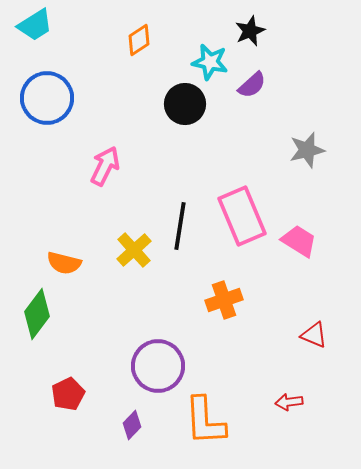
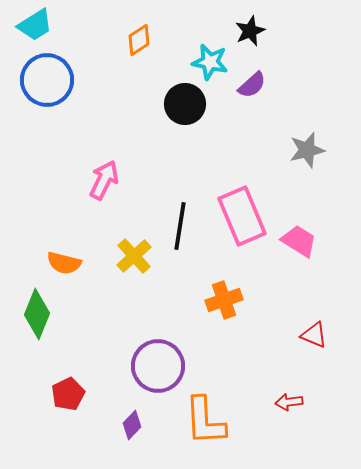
blue circle: moved 18 px up
pink arrow: moved 1 px left, 14 px down
yellow cross: moved 6 px down
green diamond: rotated 15 degrees counterclockwise
